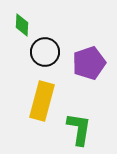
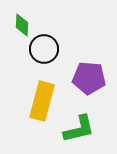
black circle: moved 1 px left, 3 px up
purple pentagon: moved 15 px down; rotated 24 degrees clockwise
green L-shape: rotated 68 degrees clockwise
